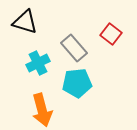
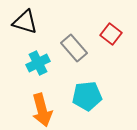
cyan pentagon: moved 10 px right, 13 px down
